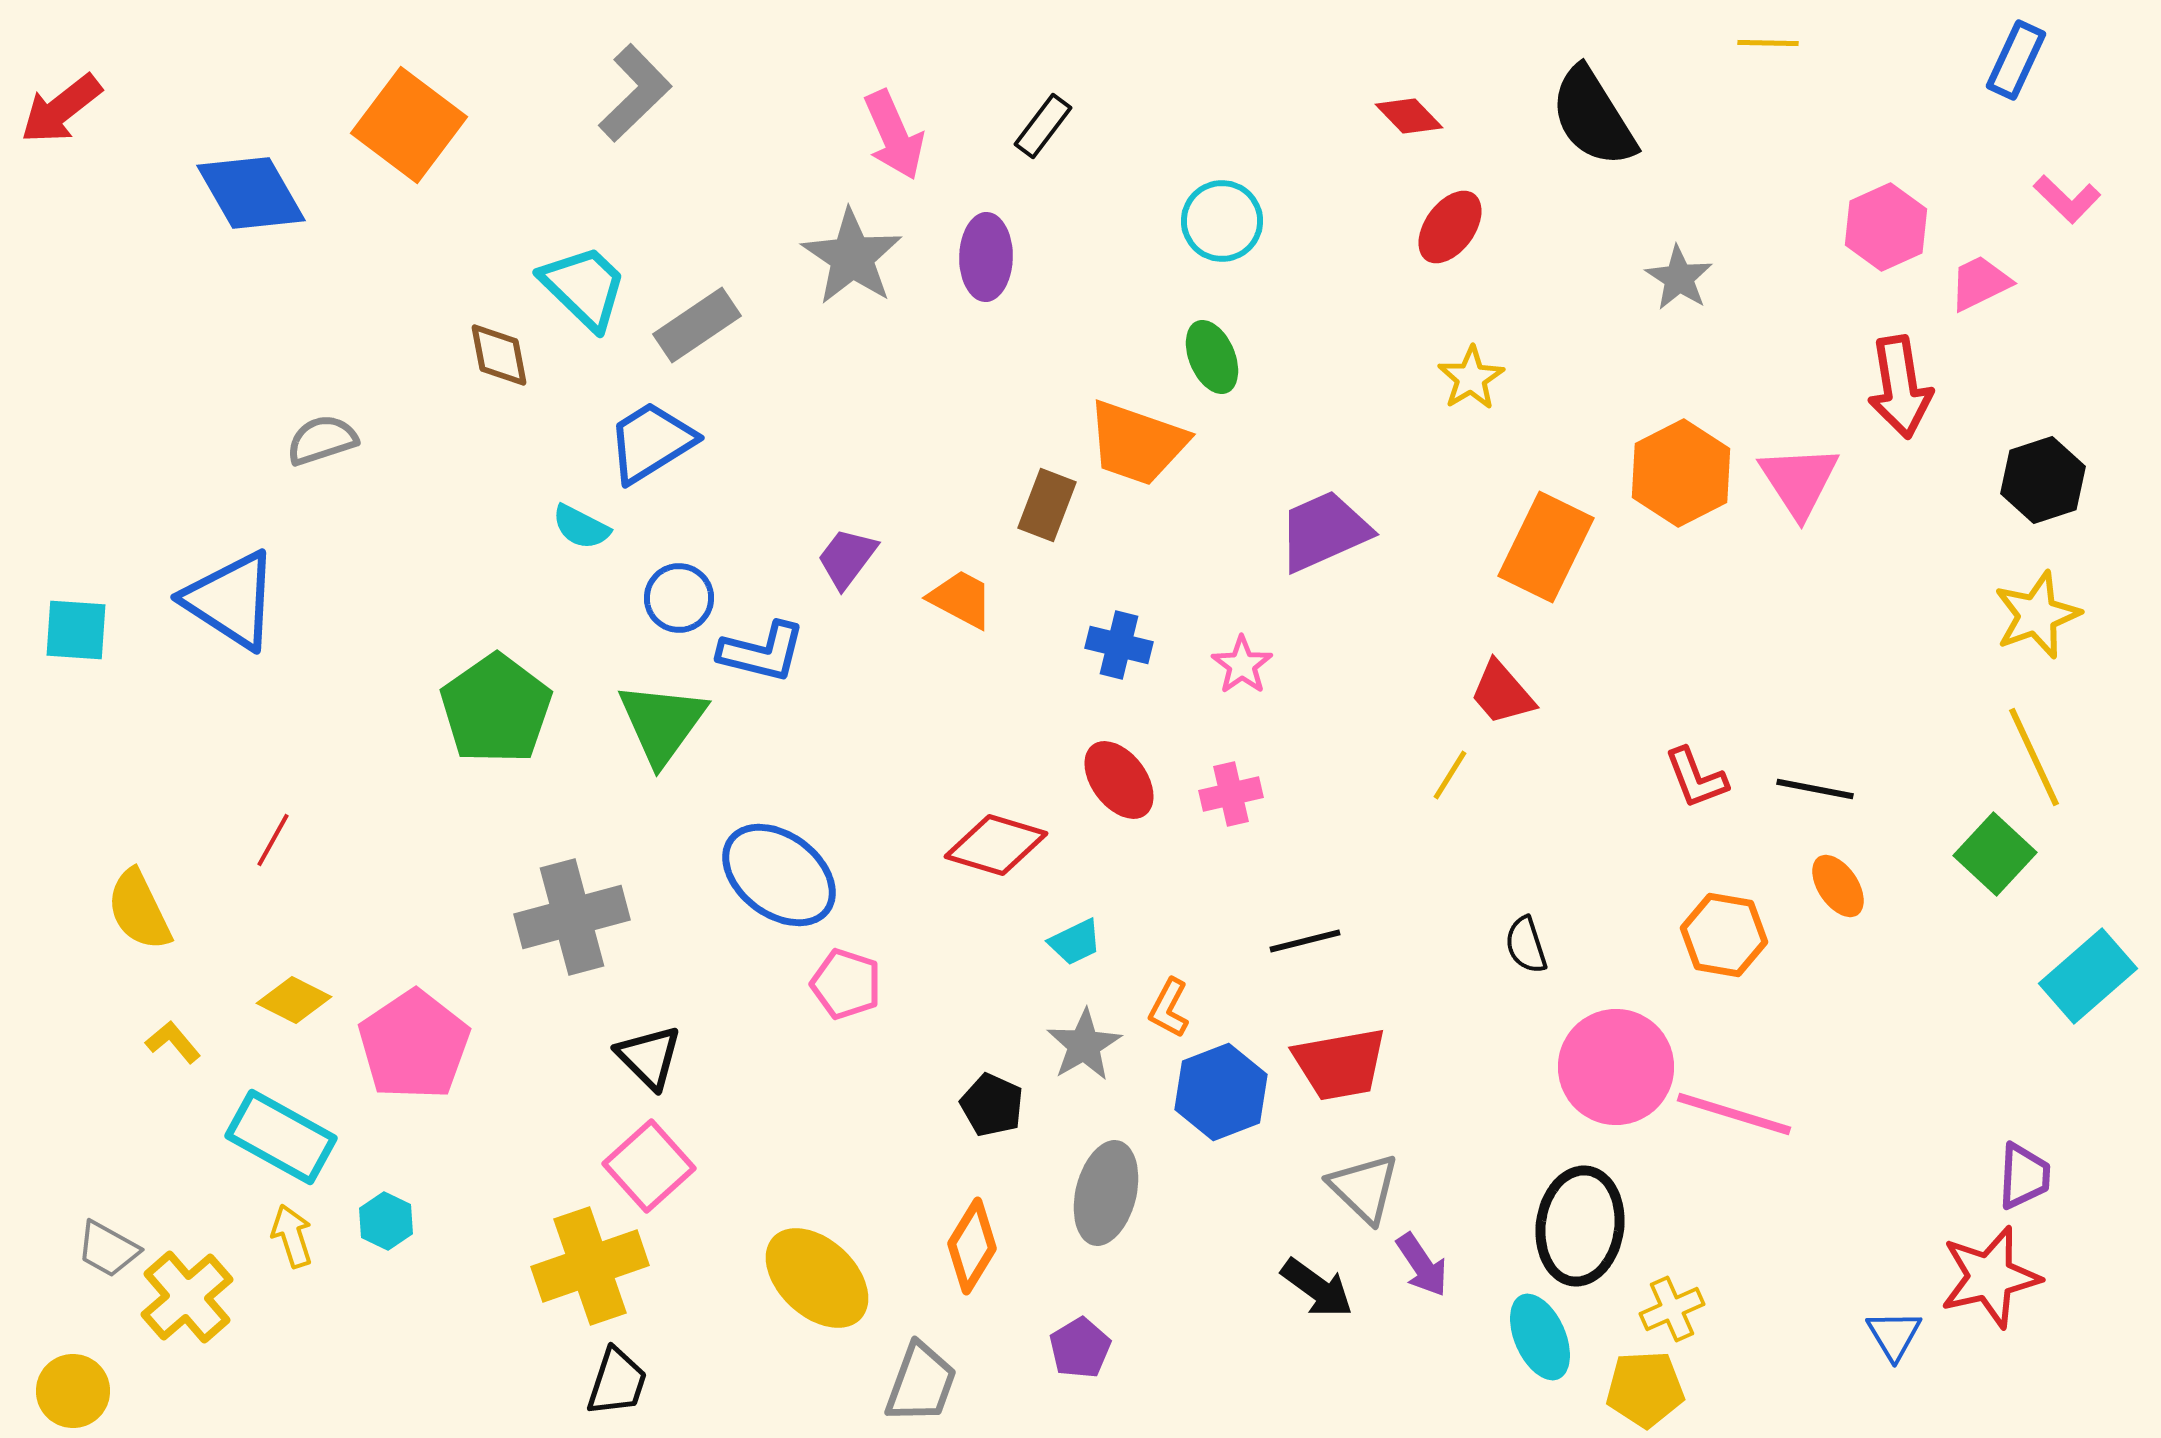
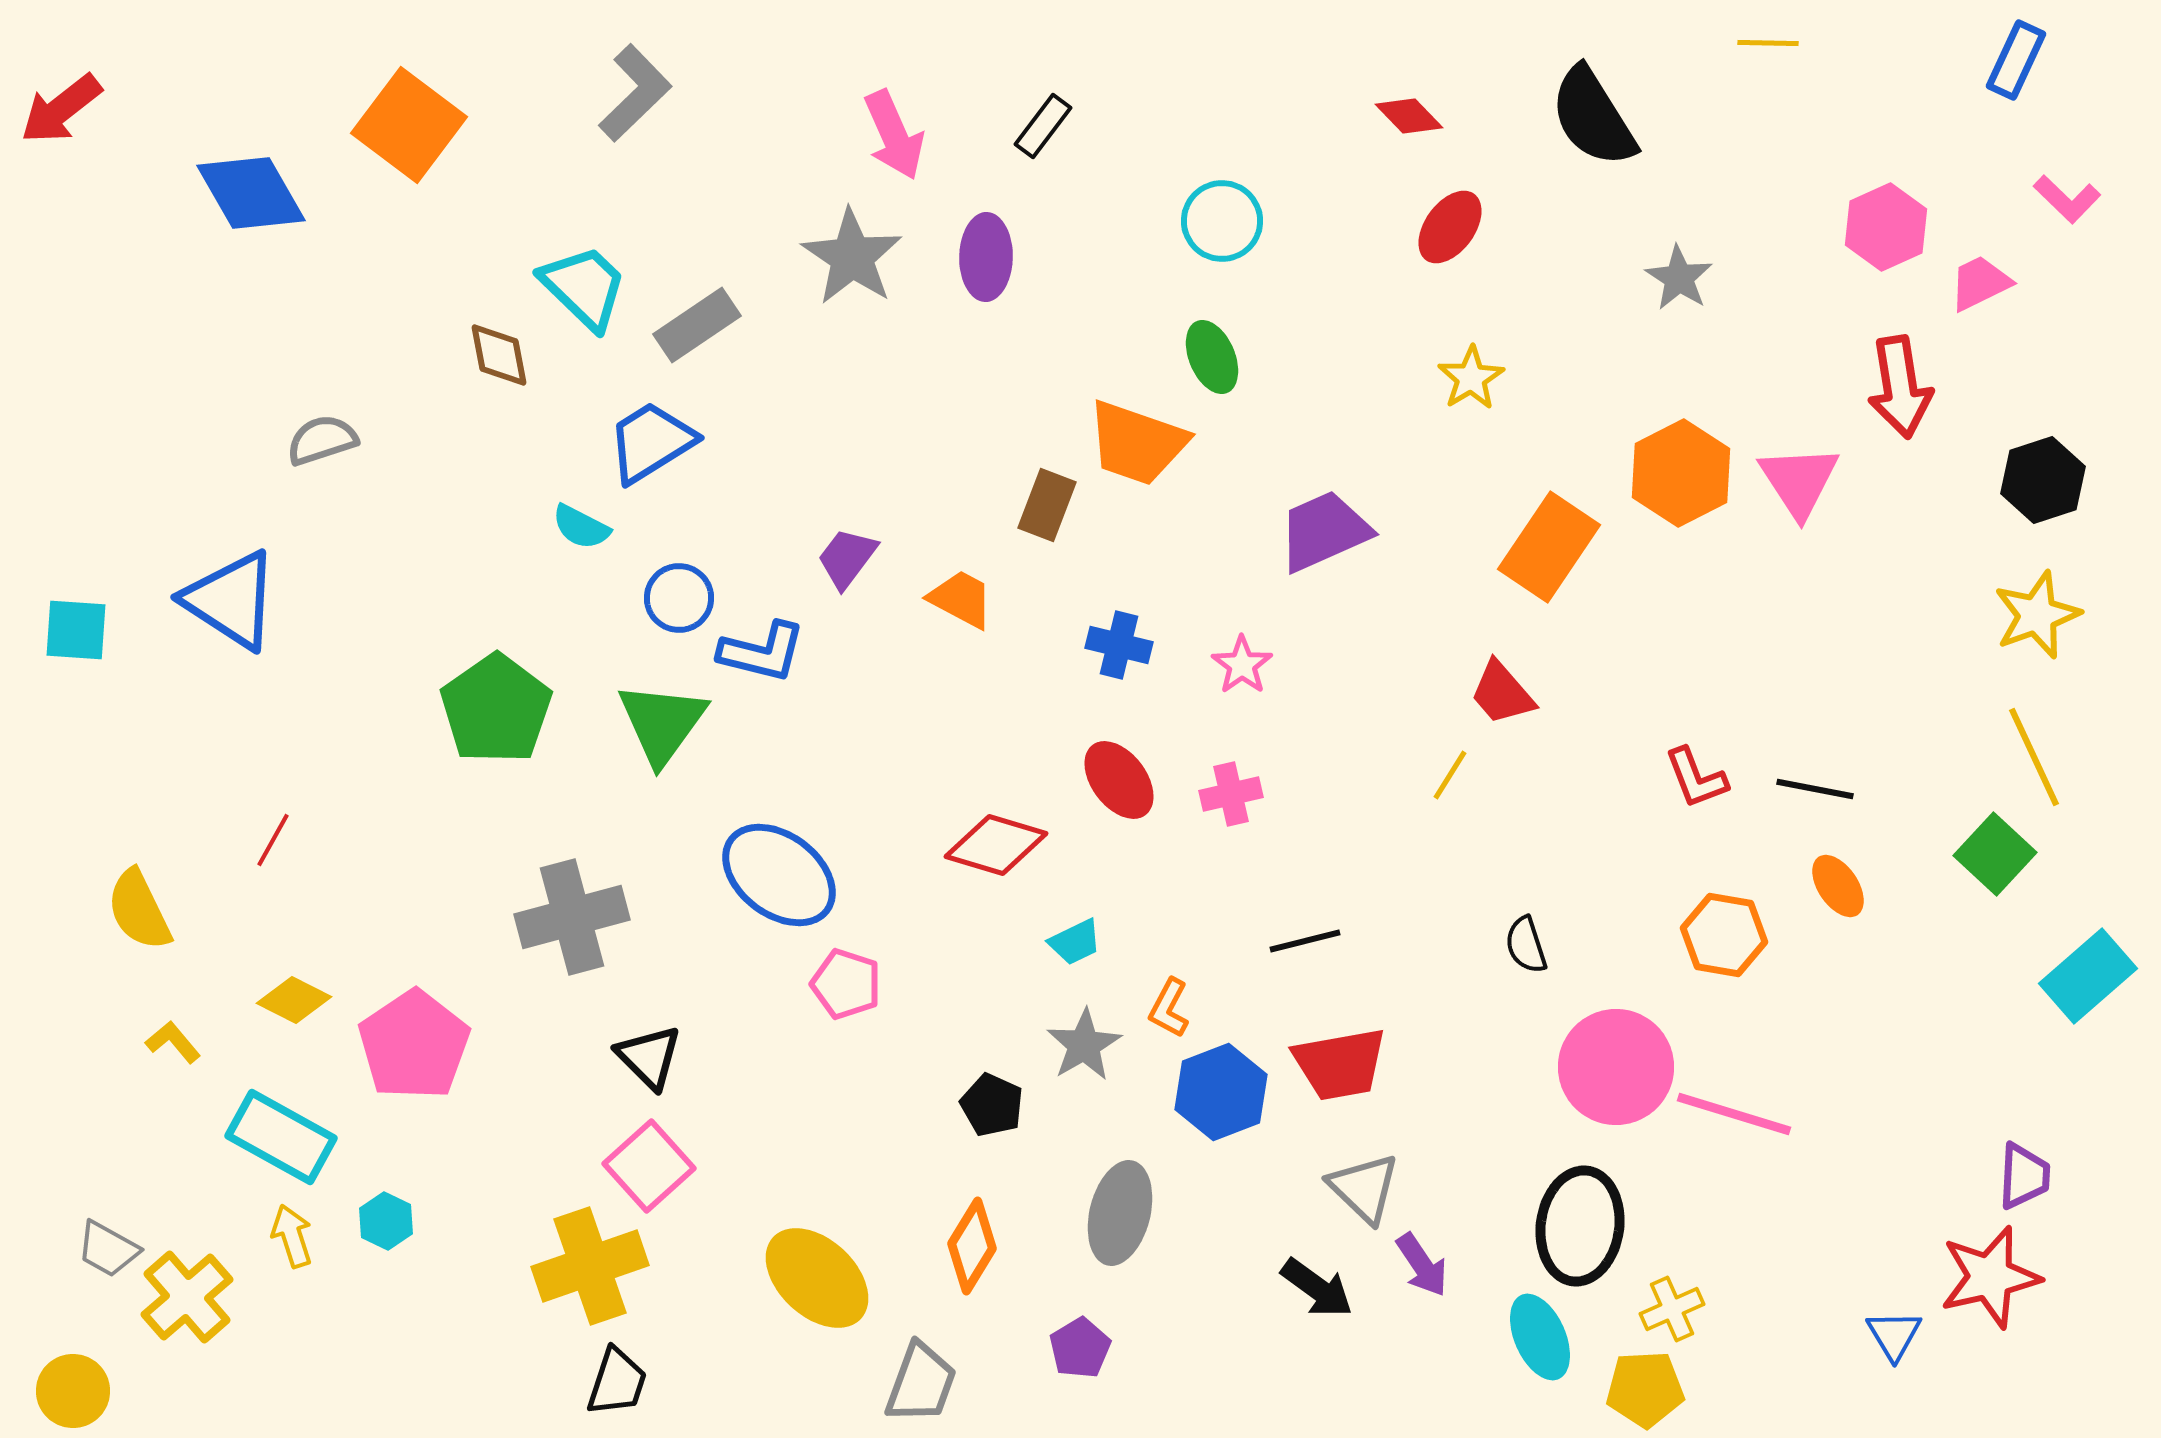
orange rectangle at (1546, 547): moved 3 px right; rotated 8 degrees clockwise
gray ellipse at (1106, 1193): moved 14 px right, 20 px down
